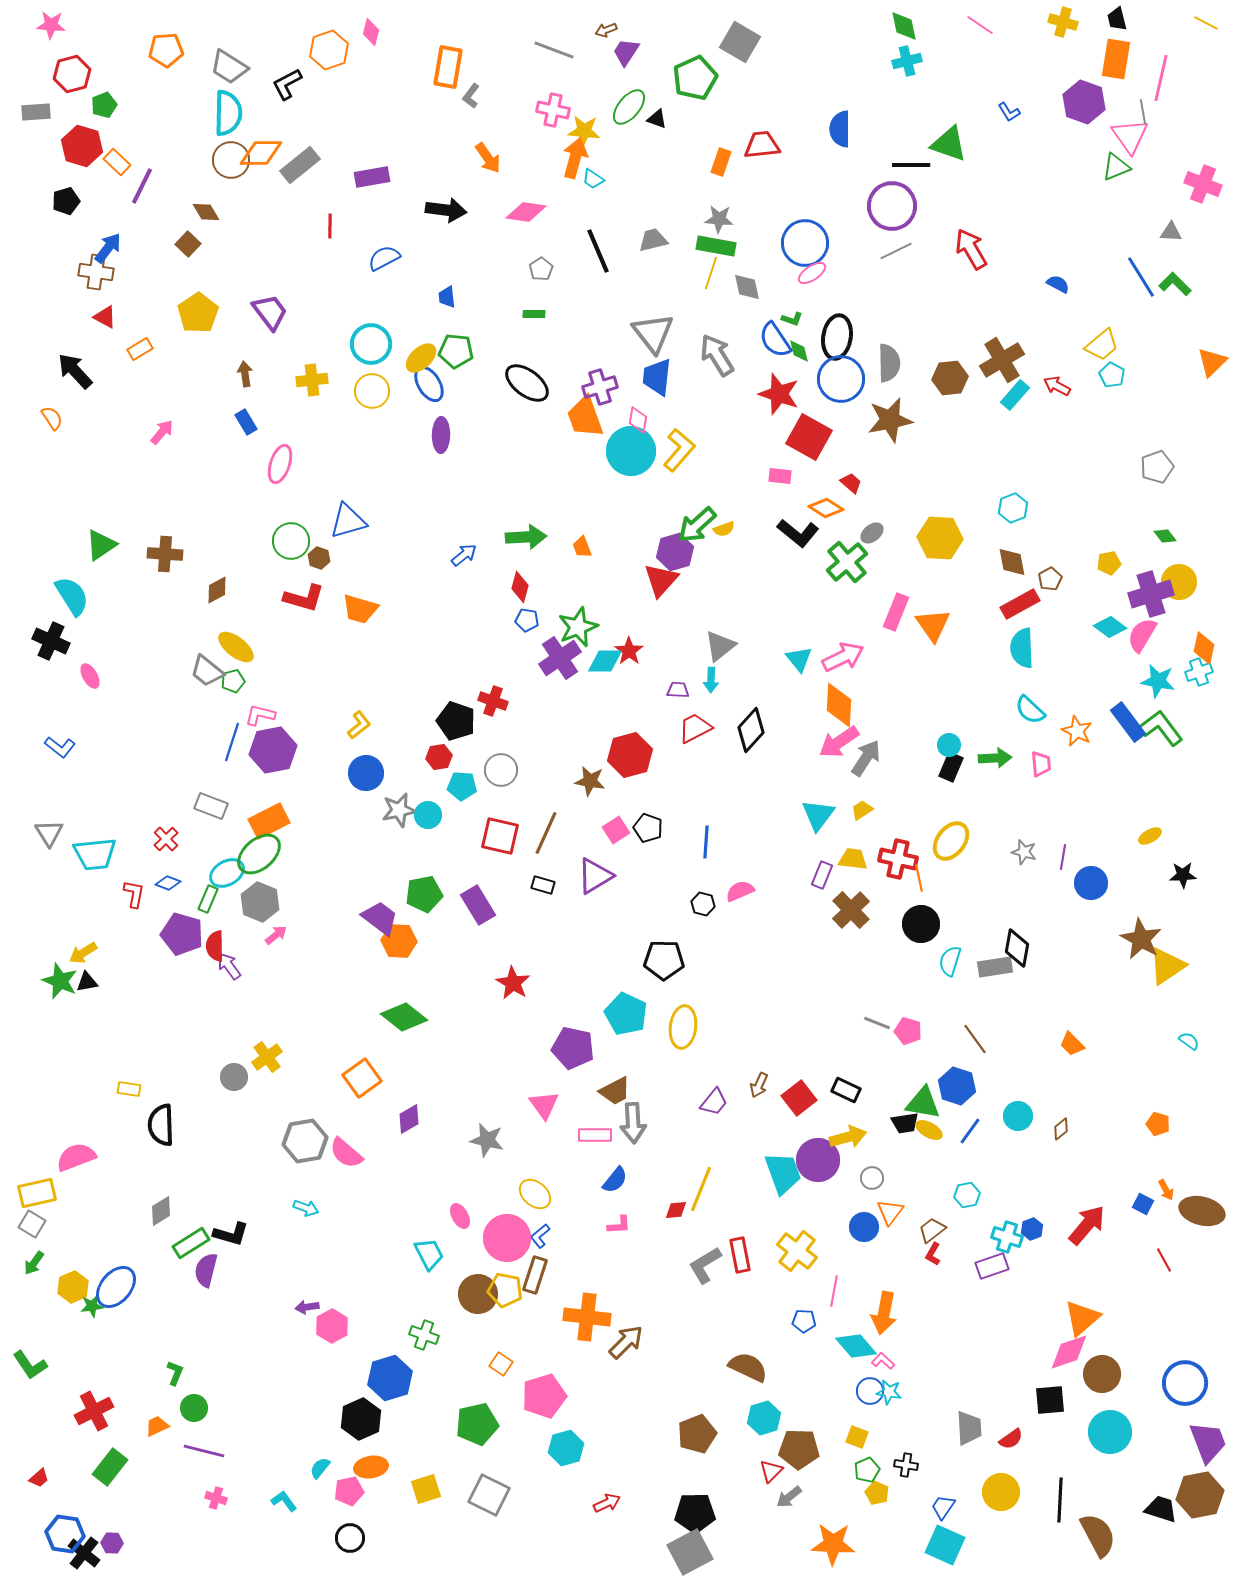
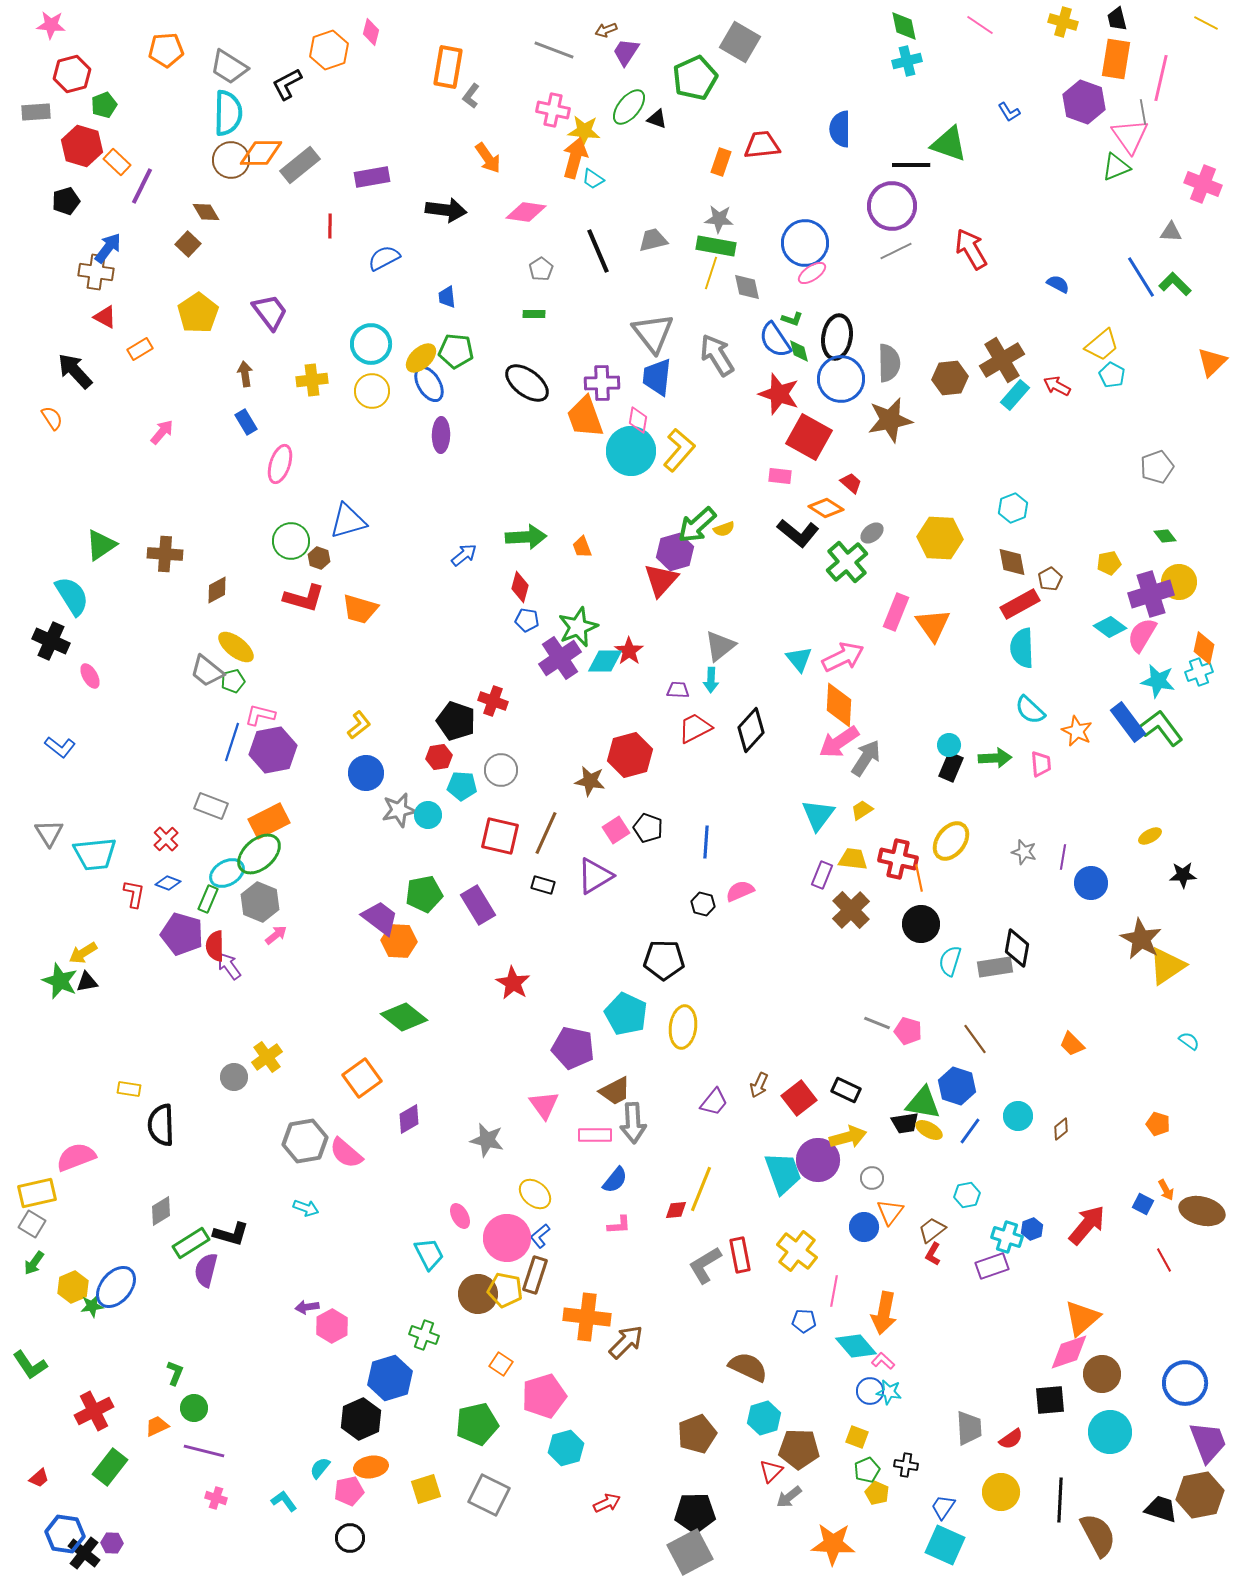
purple cross at (600, 387): moved 2 px right, 4 px up; rotated 16 degrees clockwise
